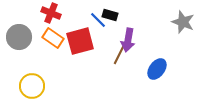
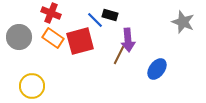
blue line: moved 3 px left
purple arrow: rotated 15 degrees counterclockwise
